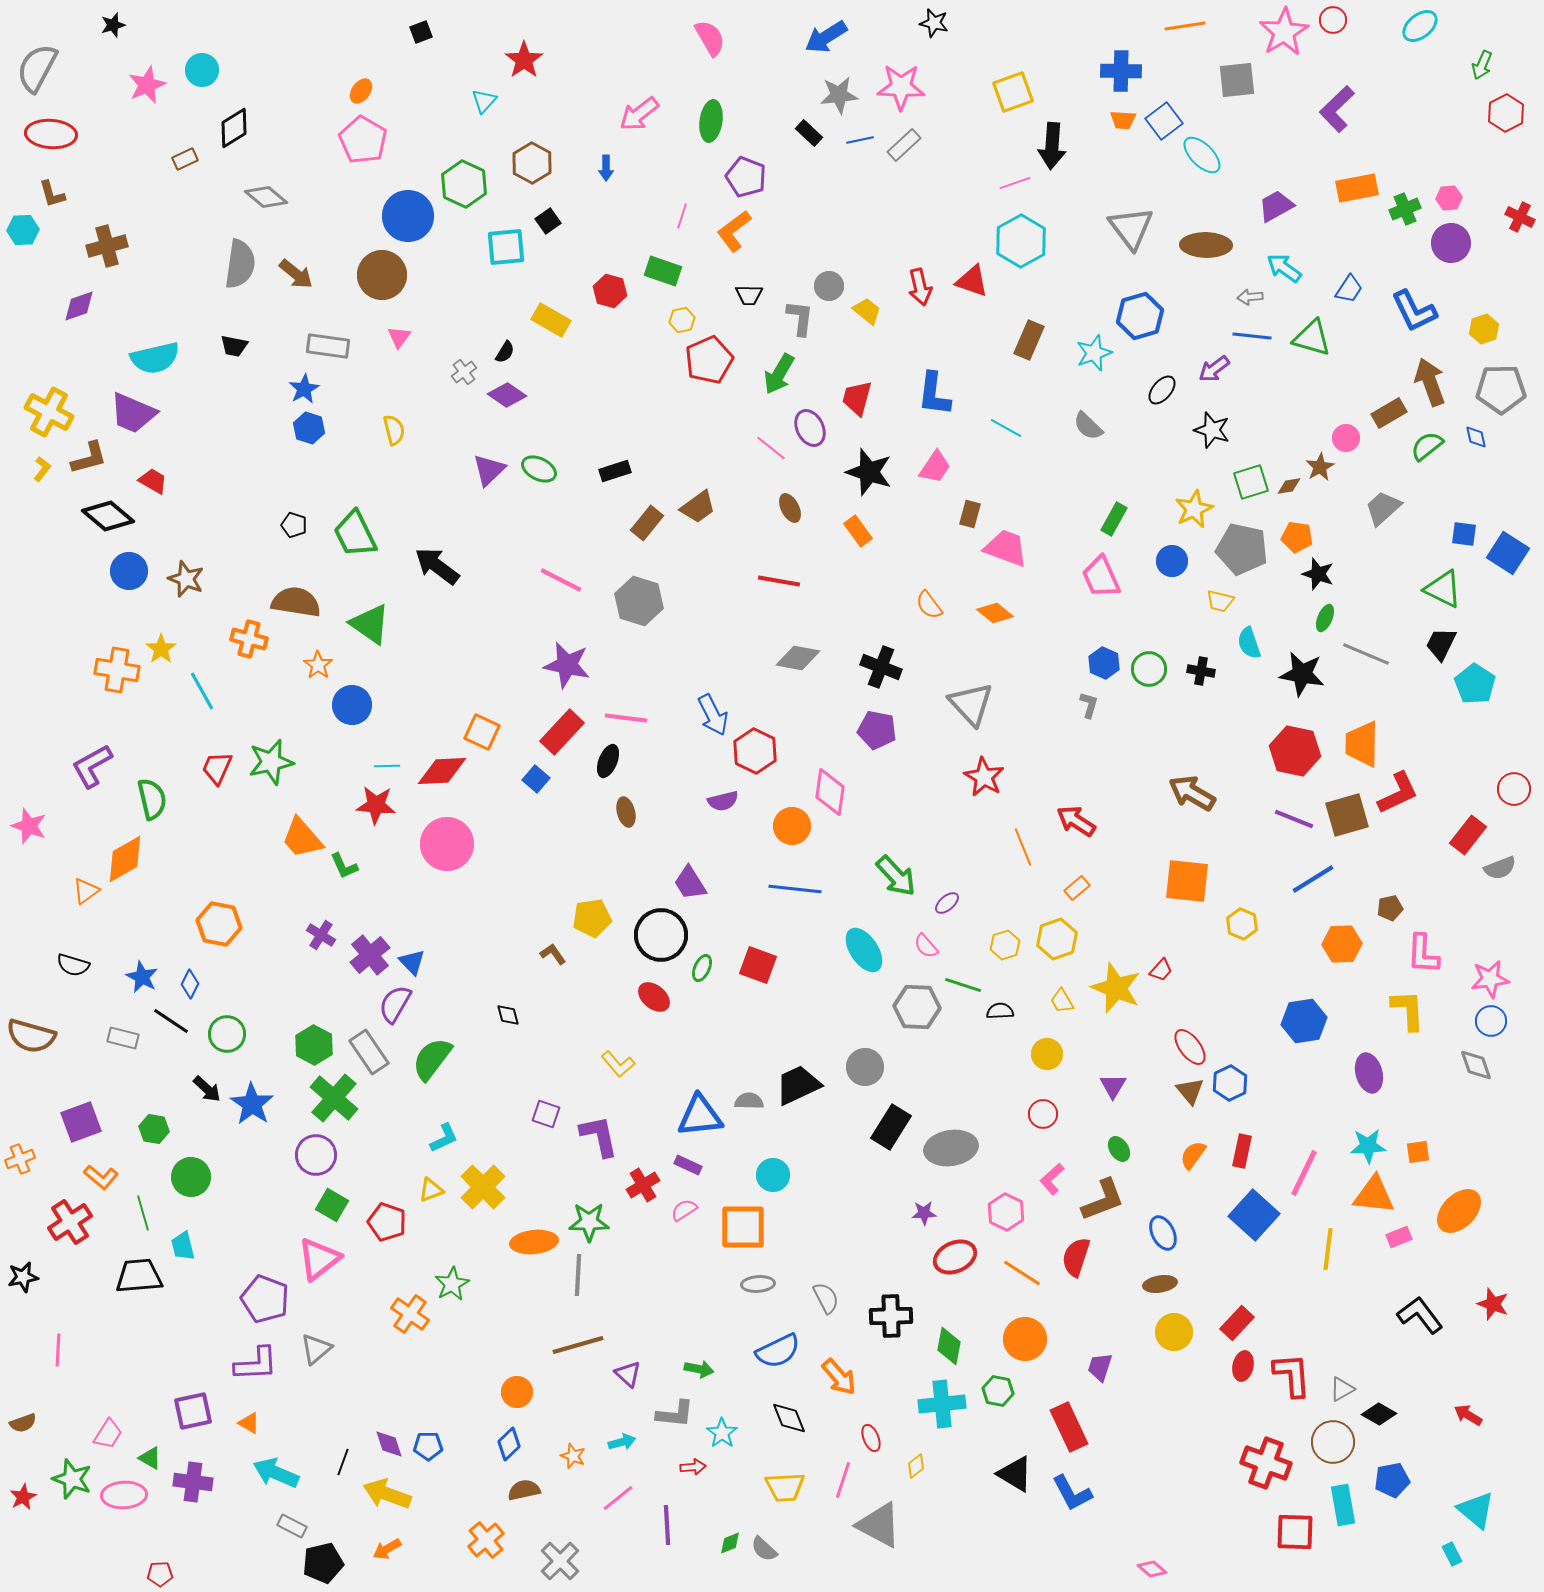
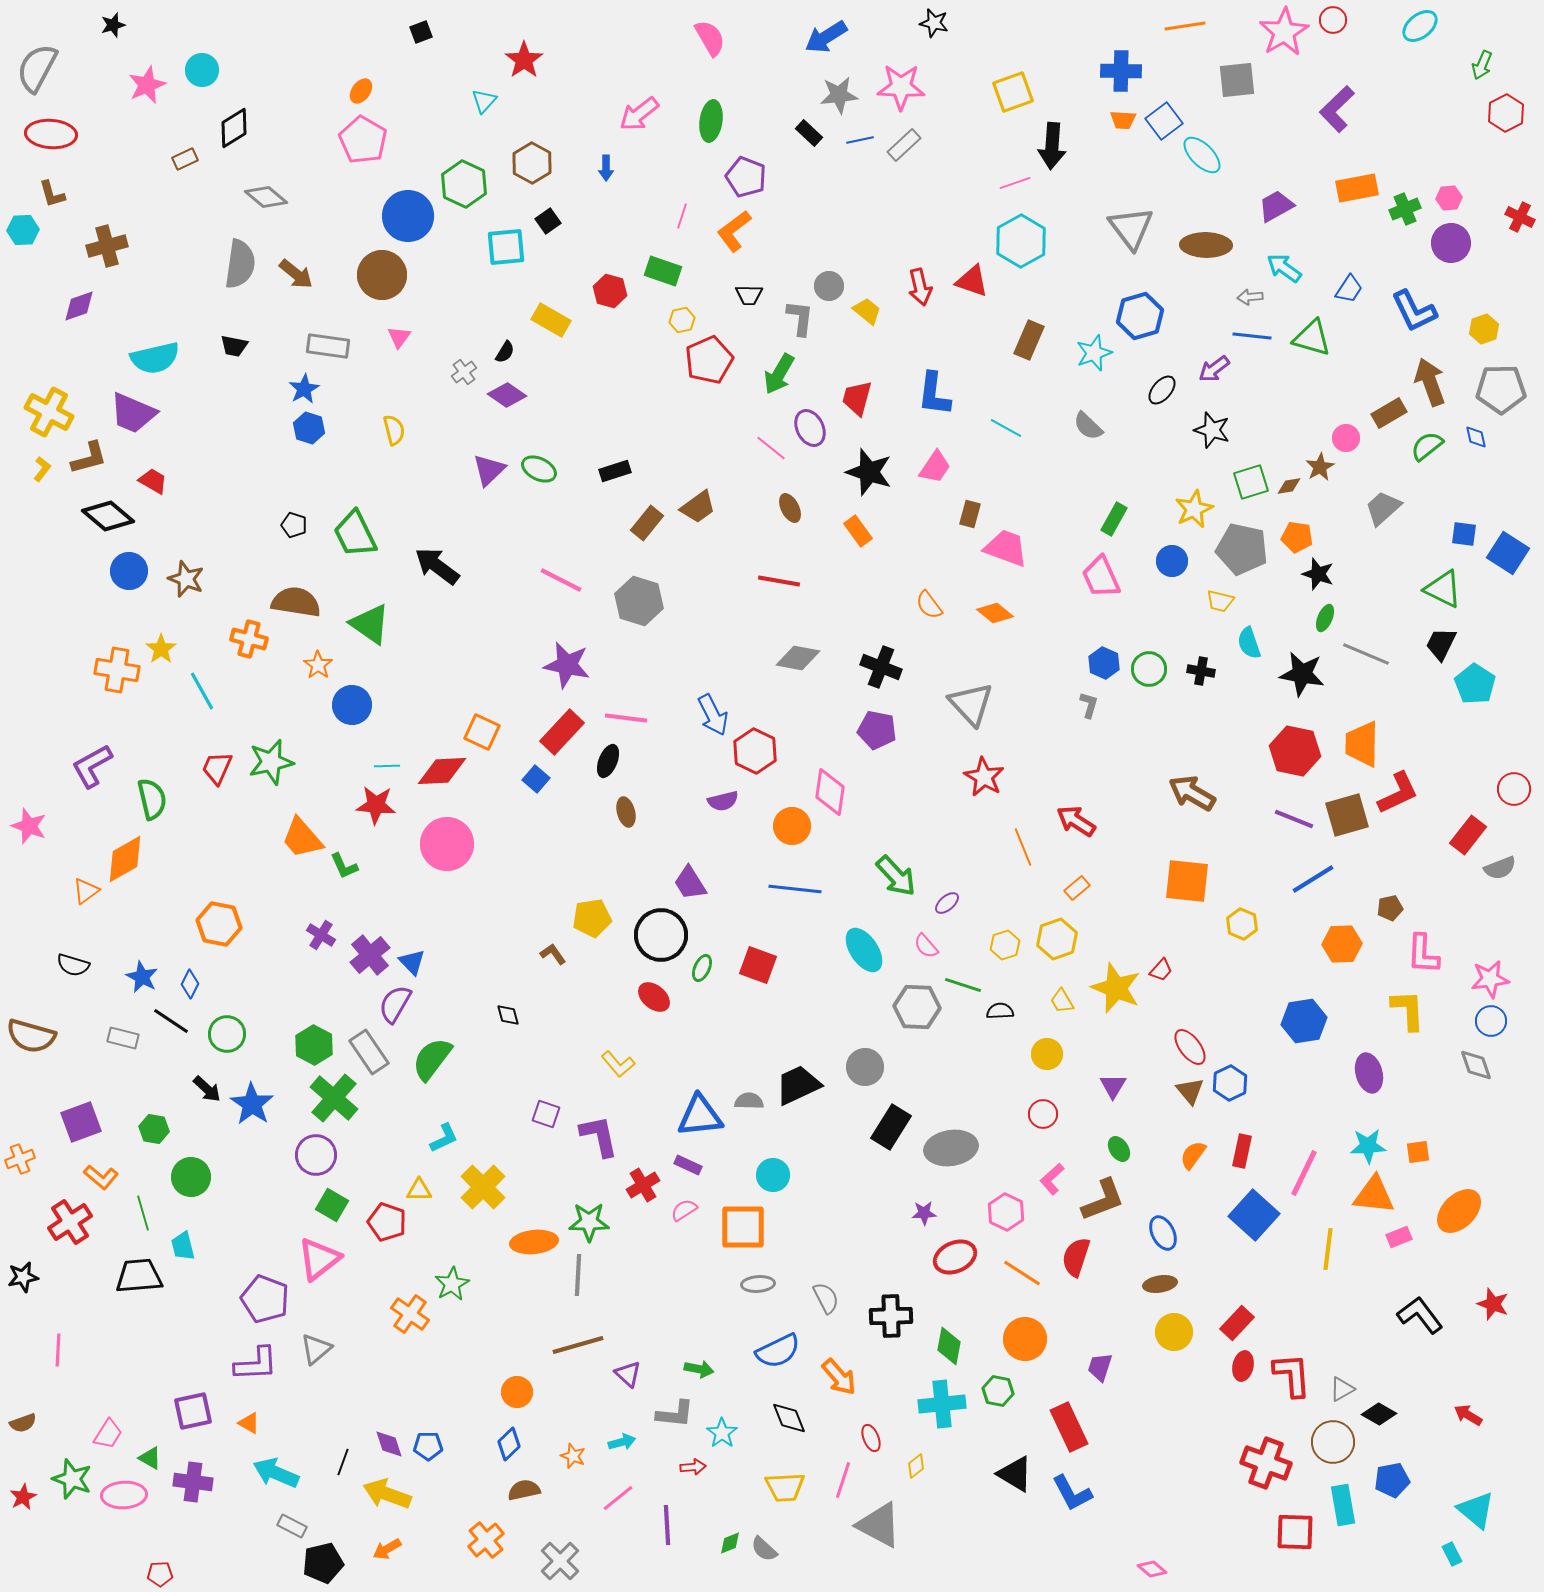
yellow triangle at (431, 1190): moved 12 px left; rotated 20 degrees clockwise
